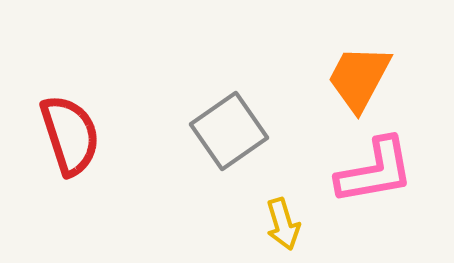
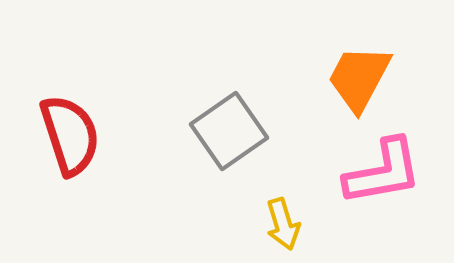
pink L-shape: moved 8 px right, 1 px down
